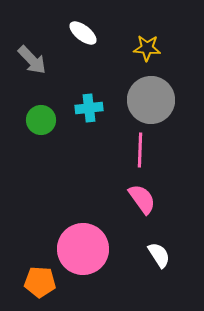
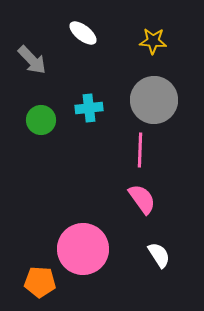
yellow star: moved 6 px right, 7 px up
gray circle: moved 3 px right
